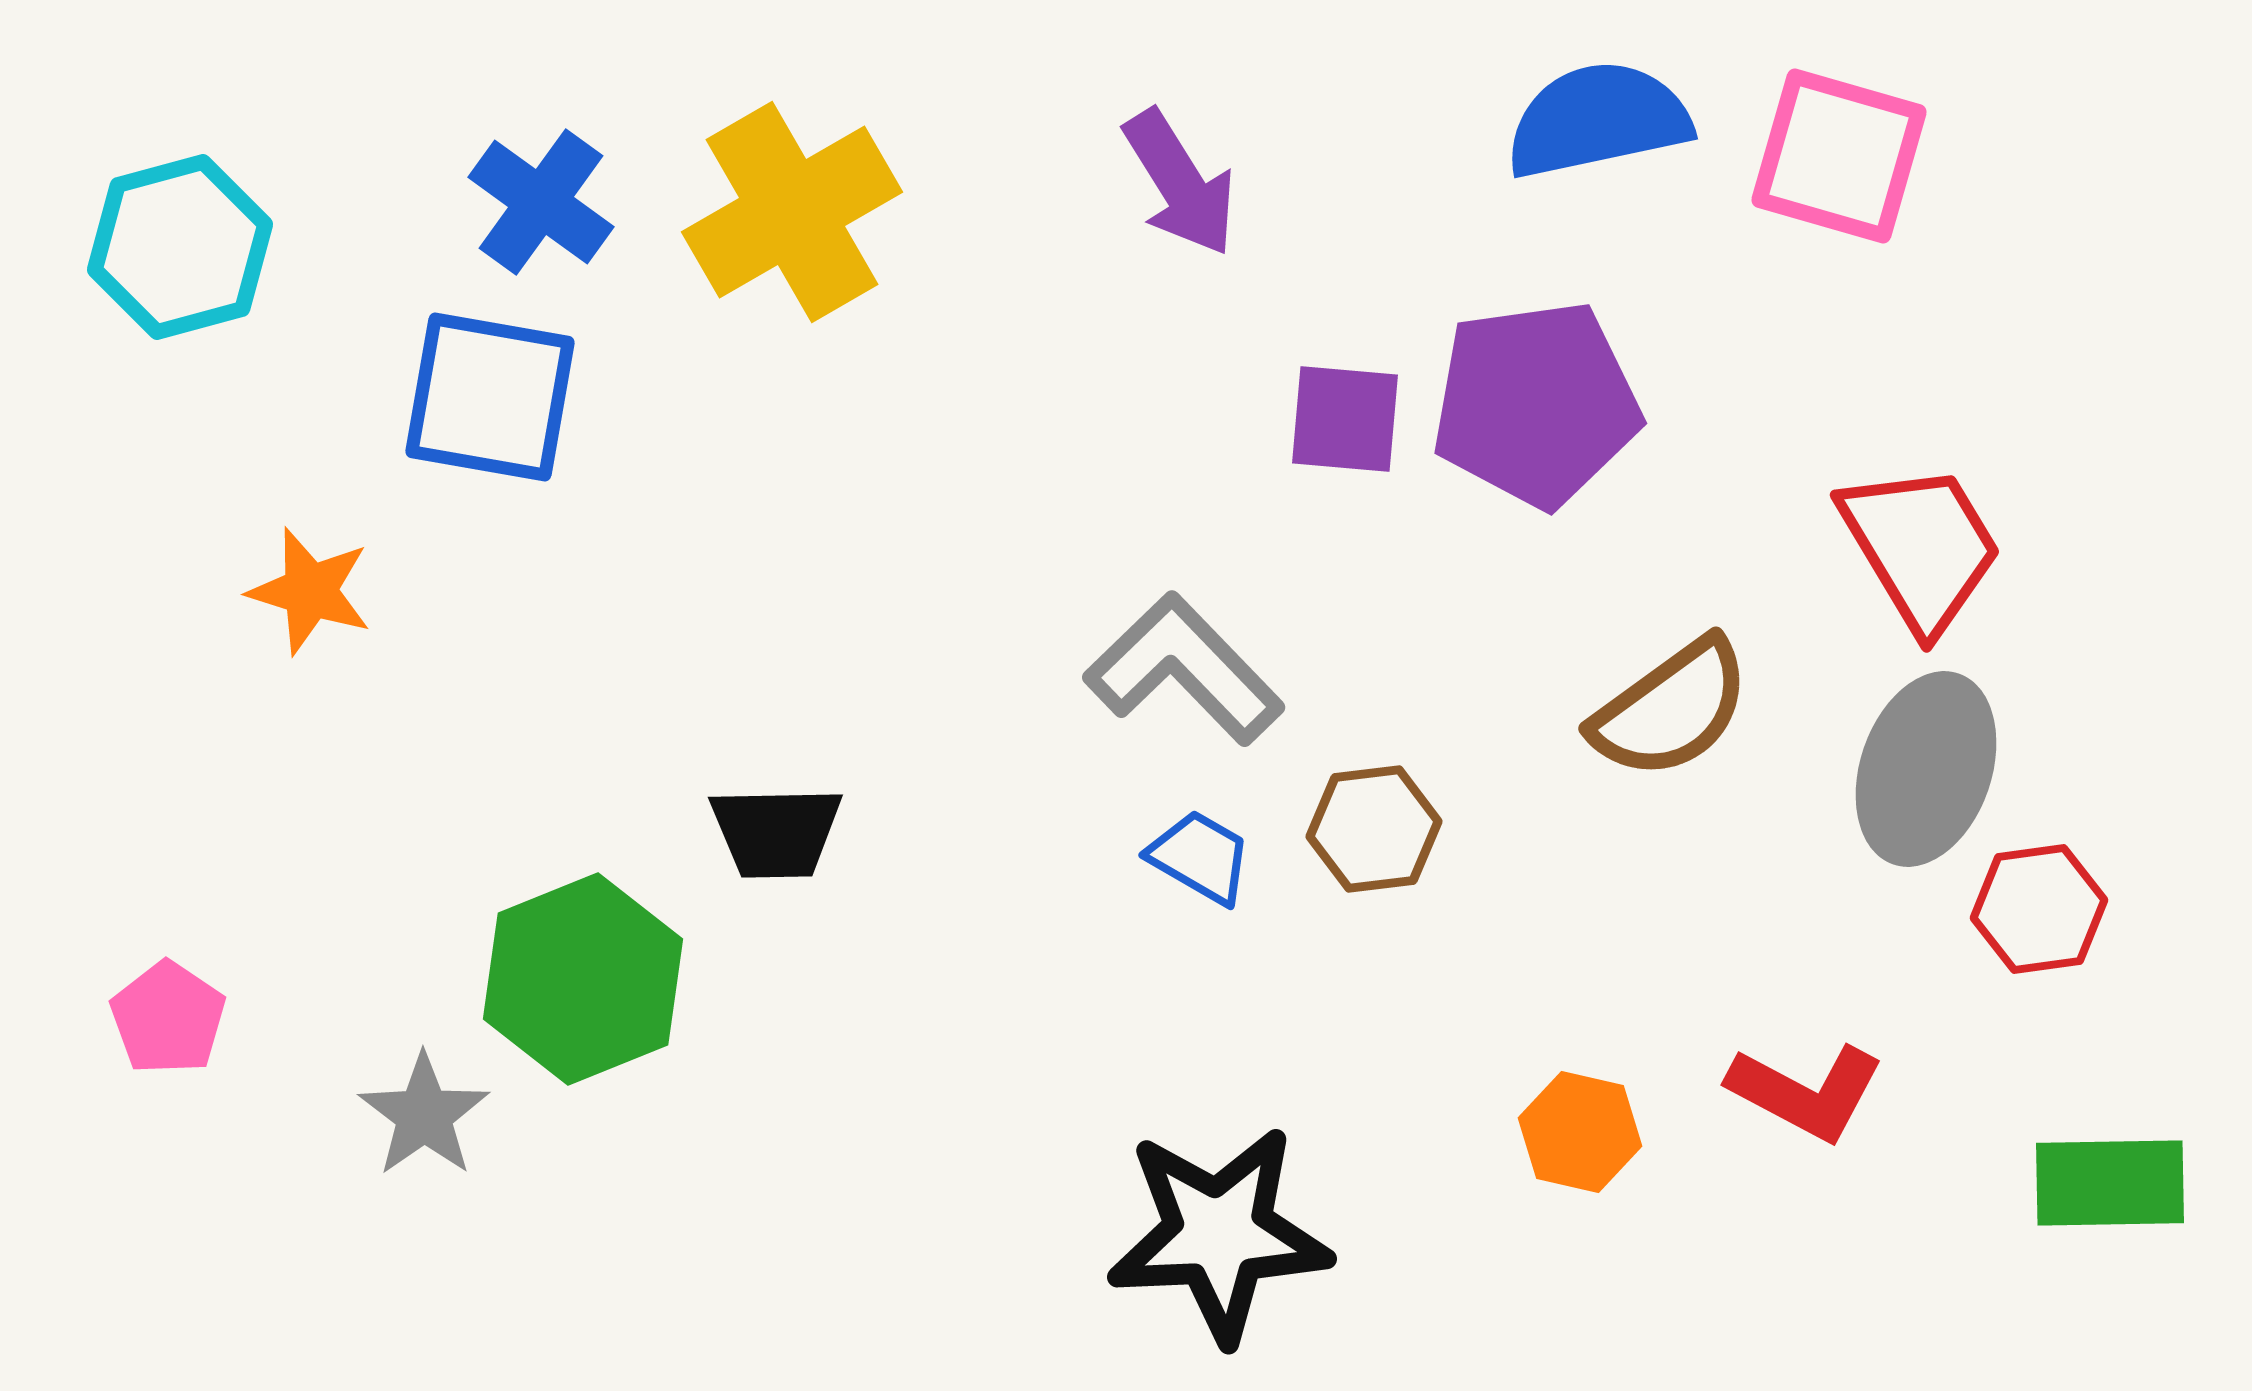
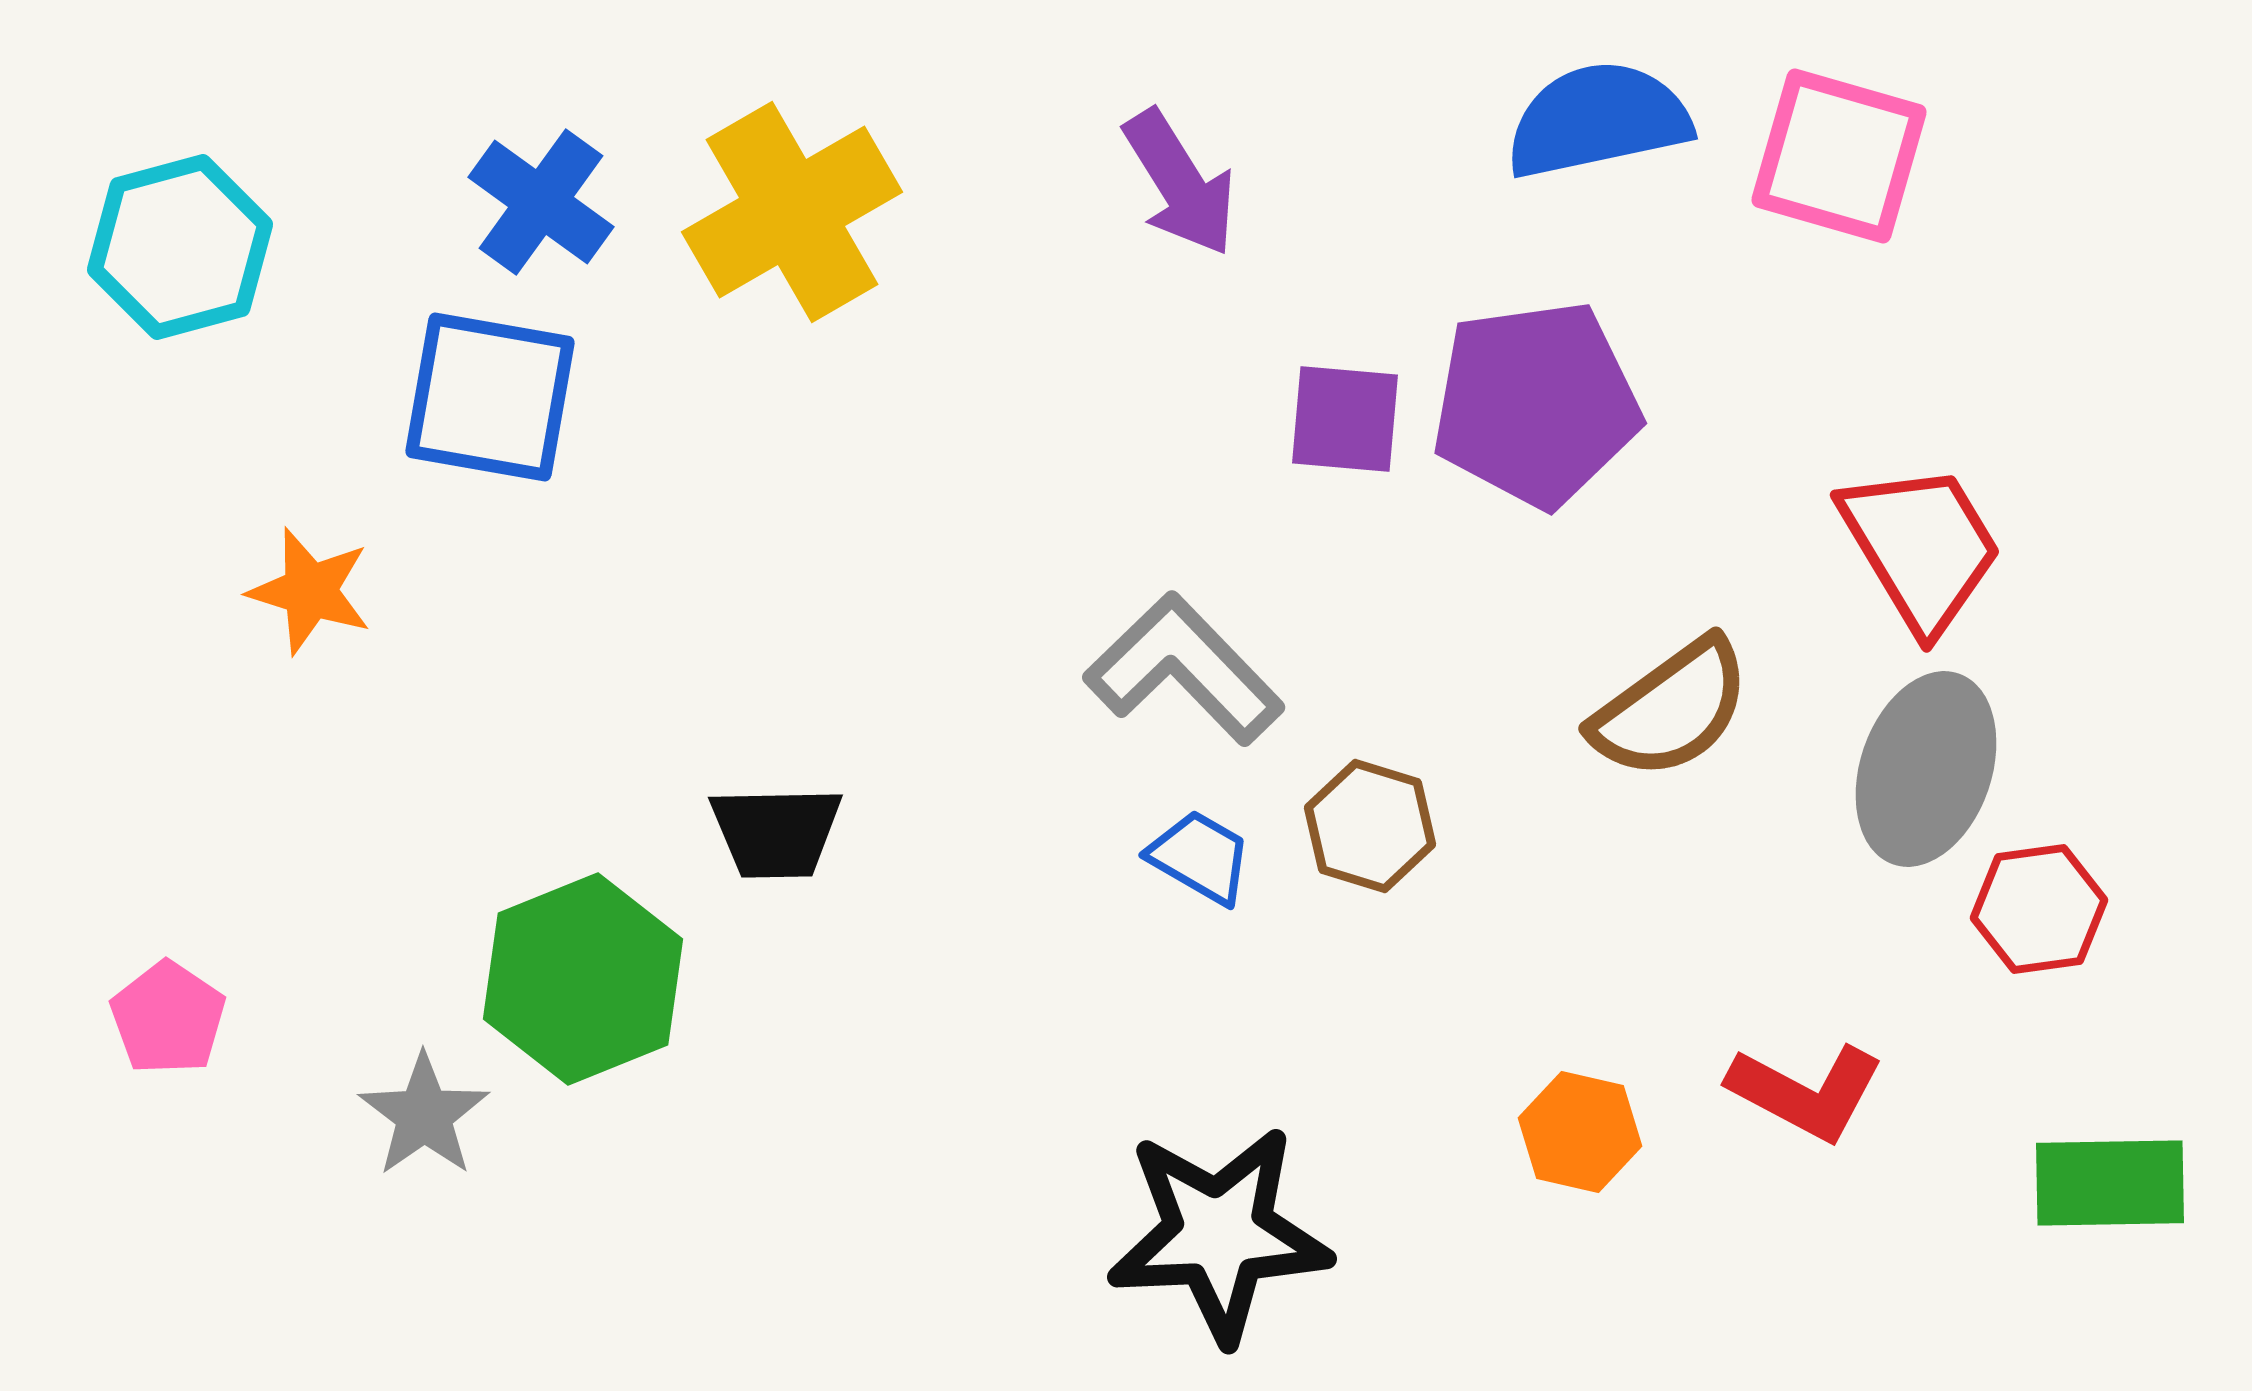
brown hexagon: moved 4 px left, 3 px up; rotated 24 degrees clockwise
